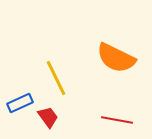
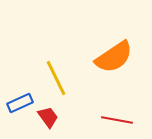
orange semicircle: moved 2 px left, 1 px up; rotated 60 degrees counterclockwise
